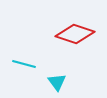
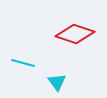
cyan line: moved 1 px left, 1 px up
